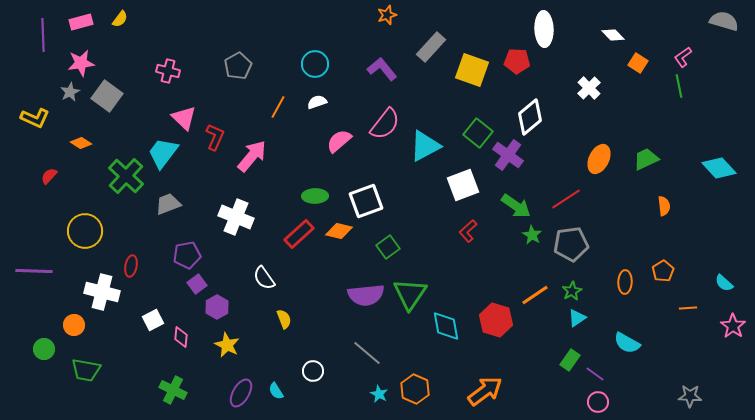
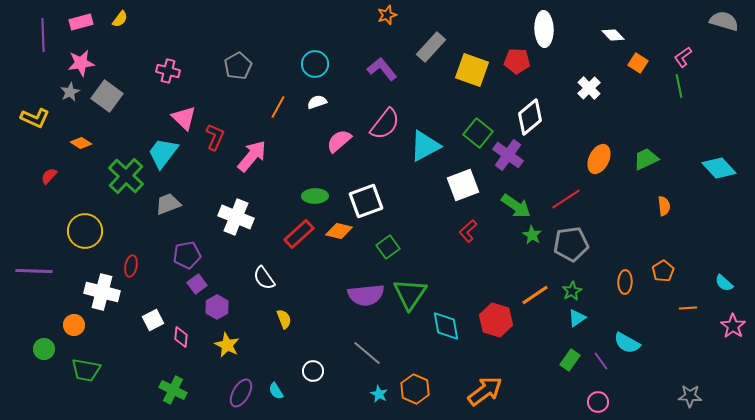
purple line at (595, 374): moved 6 px right, 13 px up; rotated 18 degrees clockwise
